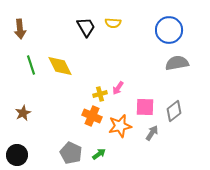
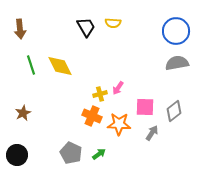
blue circle: moved 7 px right, 1 px down
orange star: moved 1 px left, 2 px up; rotated 15 degrees clockwise
